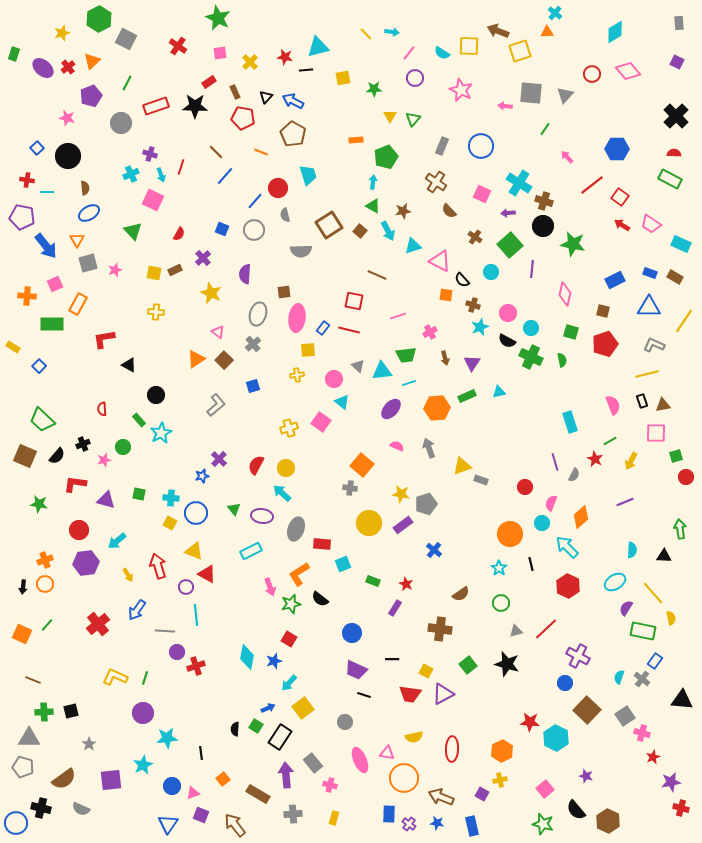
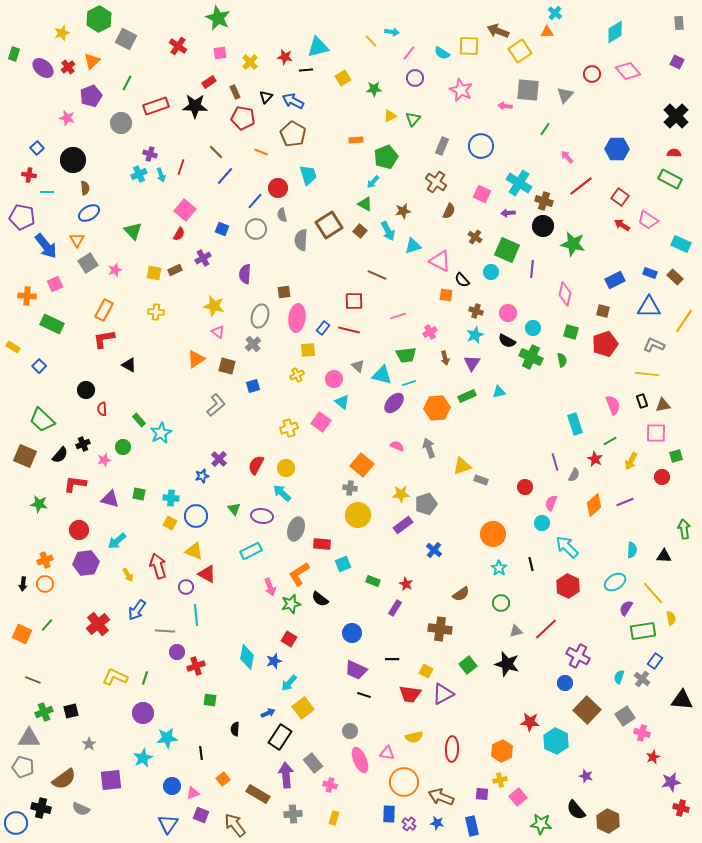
yellow line at (366, 34): moved 5 px right, 7 px down
yellow square at (520, 51): rotated 15 degrees counterclockwise
yellow square at (343, 78): rotated 21 degrees counterclockwise
gray square at (531, 93): moved 3 px left, 3 px up
yellow triangle at (390, 116): rotated 32 degrees clockwise
black circle at (68, 156): moved 5 px right, 4 px down
cyan cross at (131, 174): moved 8 px right
red cross at (27, 180): moved 2 px right, 5 px up
cyan arrow at (373, 182): rotated 144 degrees counterclockwise
red line at (592, 185): moved 11 px left, 1 px down
pink square at (153, 200): moved 32 px right, 10 px down; rotated 15 degrees clockwise
green triangle at (373, 206): moved 8 px left, 2 px up
brown semicircle at (449, 211): rotated 112 degrees counterclockwise
gray semicircle at (285, 215): moved 3 px left
pink trapezoid at (651, 224): moved 3 px left, 4 px up
gray circle at (254, 230): moved 2 px right, 1 px up
green square at (510, 245): moved 3 px left, 5 px down; rotated 25 degrees counterclockwise
gray semicircle at (301, 251): moved 11 px up; rotated 95 degrees clockwise
purple cross at (203, 258): rotated 14 degrees clockwise
gray square at (88, 263): rotated 18 degrees counterclockwise
brown rectangle at (675, 277): rotated 14 degrees clockwise
yellow star at (211, 293): moved 3 px right, 13 px down; rotated 10 degrees counterclockwise
red square at (354, 301): rotated 12 degrees counterclockwise
orange rectangle at (78, 304): moved 26 px right, 6 px down
brown cross at (473, 305): moved 3 px right, 6 px down
gray ellipse at (258, 314): moved 2 px right, 2 px down
green rectangle at (52, 324): rotated 25 degrees clockwise
cyan star at (480, 327): moved 5 px left, 8 px down
cyan circle at (531, 328): moved 2 px right
brown square at (224, 360): moved 3 px right, 6 px down; rotated 30 degrees counterclockwise
cyan triangle at (382, 371): moved 4 px down; rotated 20 degrees clockwise
yellow line at (647, 374): rotated 20 degrees clockwise
yellow cross at (297, 375): rotated 16 degrees counterclockwise
black circle at (156, 395): moved 70 px left, 5 px up
purple ellipse at (391, 409): moved 3 px right, 6 px up
cyan rectangle at (570, 422): moved 5 px right, 2 px down
black semicircle at (57, 456): moved 3 px right, 1 px up
red circle at (686, 477): moved 24 px left
yellow star at (401, 494): rotated 12 degrees counterclockwise
purple triangle at (106, 500): moved 4 px right, 1 px up
blue circle at (196, 513): moved 3 px down
orange diamond at (581, 517): moved 13 px right, 12 px up
yellow circle at (369, 523): moved 11 px left, 8 px up
green arrow at (680, 529): moved 4 px right
orange circle at (510, 534): moved 17 px left
black arrow at (23, 587): moved 3 px up
green rectangle at (643, 631): rotated 20 degrees counterclockwise
blue arrow at (268, 708): moved 5 px down
green cross at (44, 712): rotated 18 degrees counterclockwise
gray circle at (345, 722): moved 5 px right, 9 px down
green square at (256, 726): moved 46 px left, 26 px up; rotated 24 degrees counterclockwise
cyan hexagon at (556, 738): moved 3 px down
cyan star at (143, 765): moved 7 px up
orange circle at (404, 778): moved 4 px down
pink square at (545, 789): moved 27 px left, 8 px down
purple square at (482, 794): rotated 24 degrees counterclockwise
green star at (543, 824): moved 2 px left; rotated 10 degrees counterclockwise
